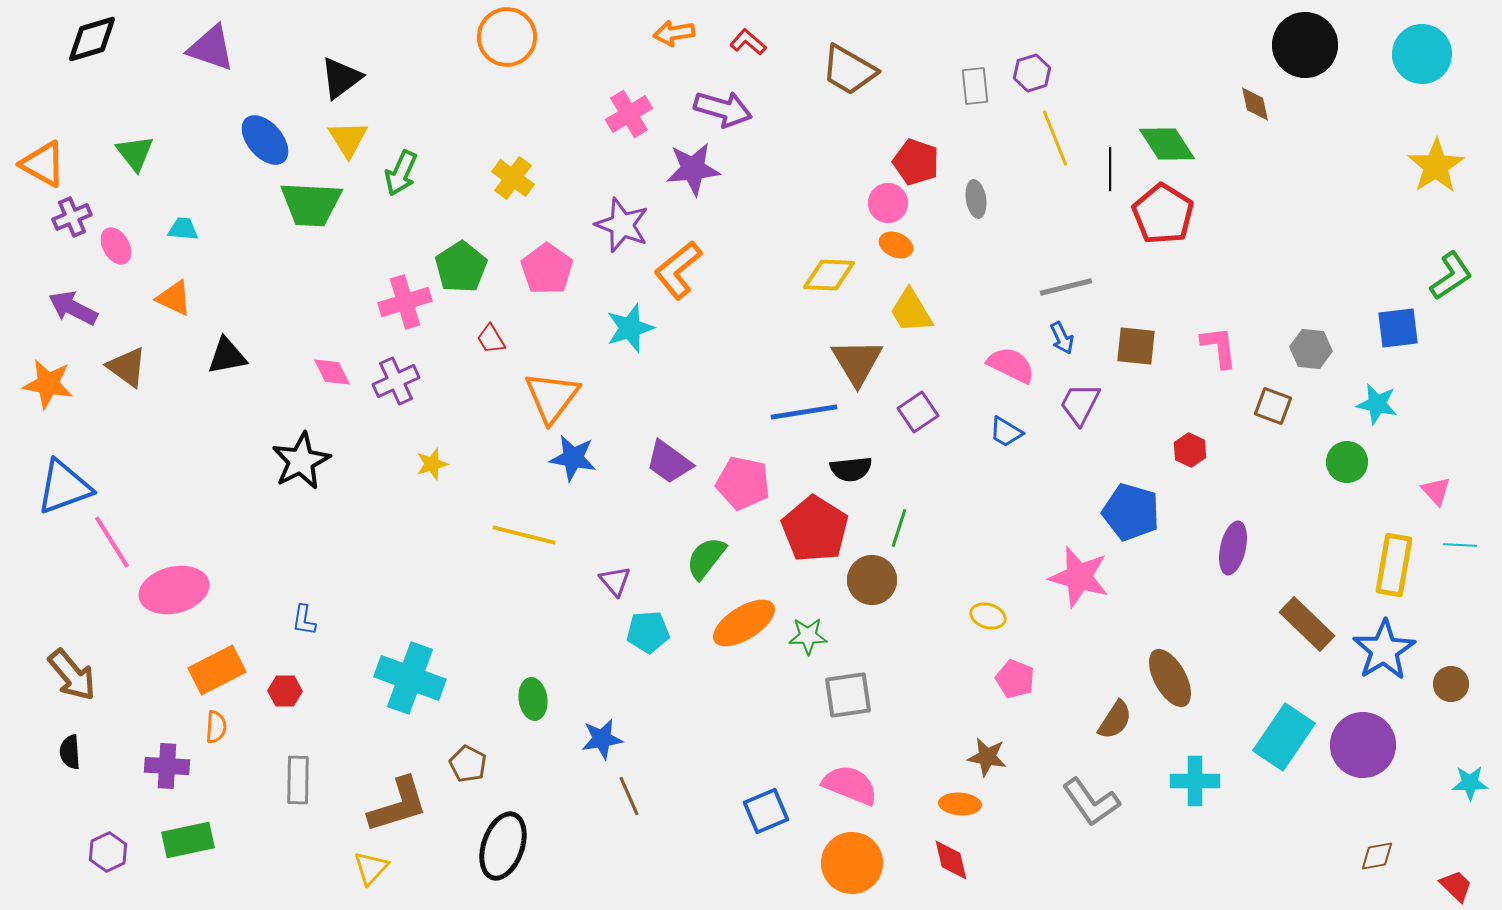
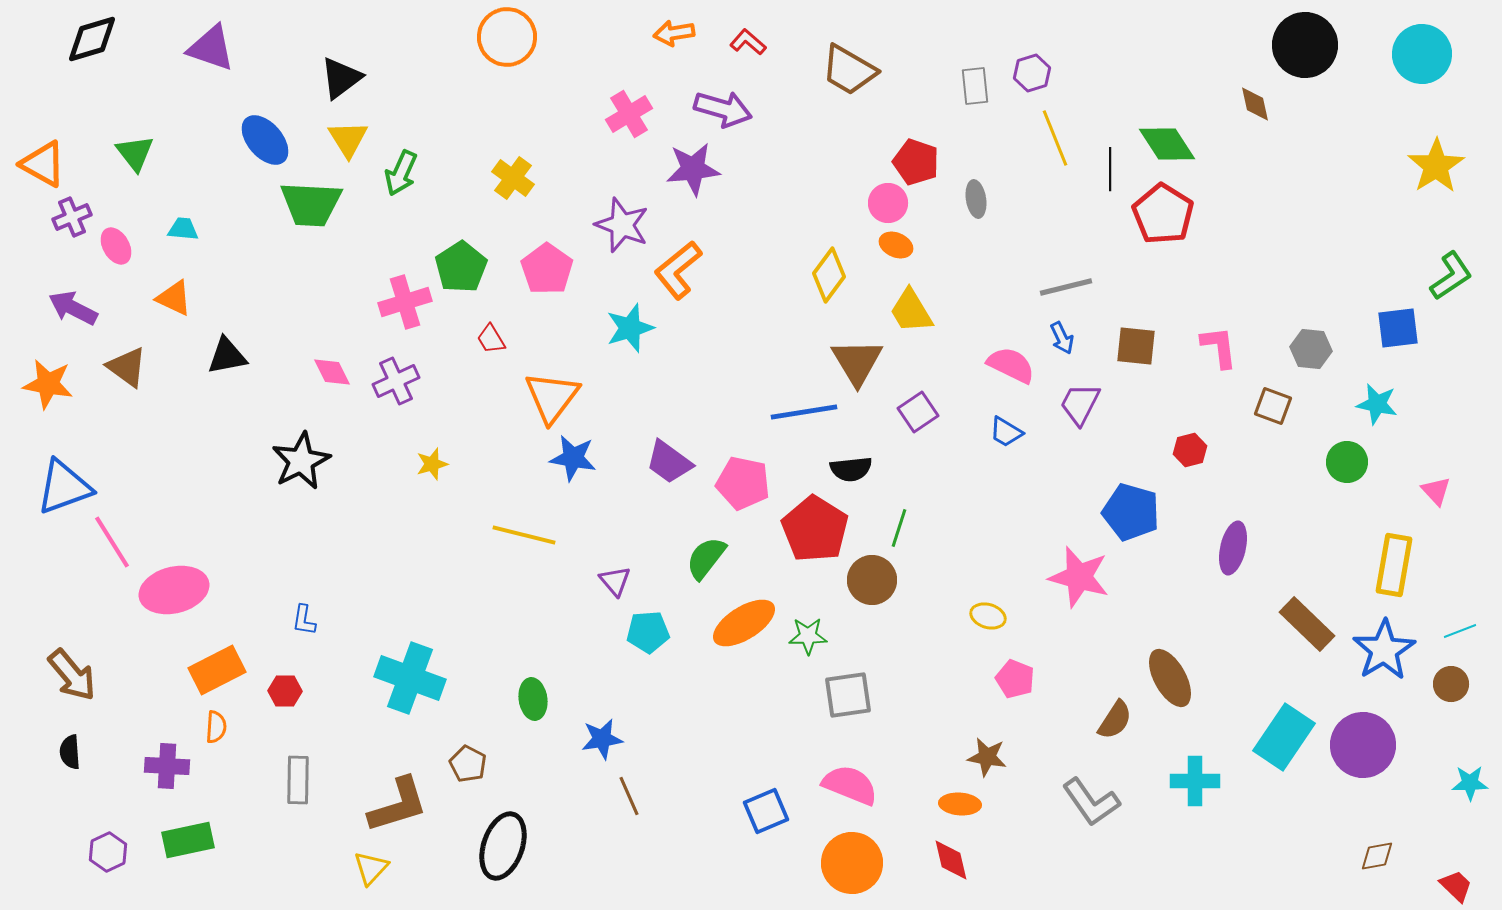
yellow diamond at (829, 275): rotated 56 degrees counterclockwise
red hexagon at (1190, 450): rotated 20 degrees clockwise
cyan line at (1460, 545): moved 86 px down; rotated 24 degrees counterclockwise
